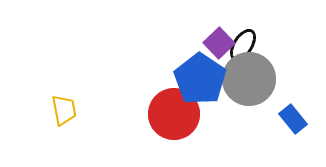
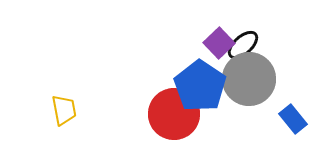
black ellipse: rotated 16 degrees clockwise
blue pentagon: moved 7 px down
